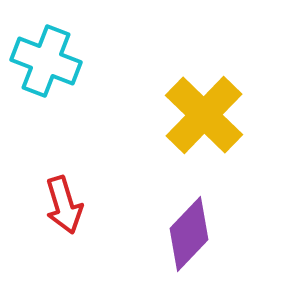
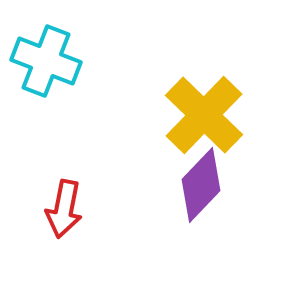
red arrow: moved 4 px down; rotated 28 degrees clockwise
purple diamond: moved 12 px right, 49 px up
